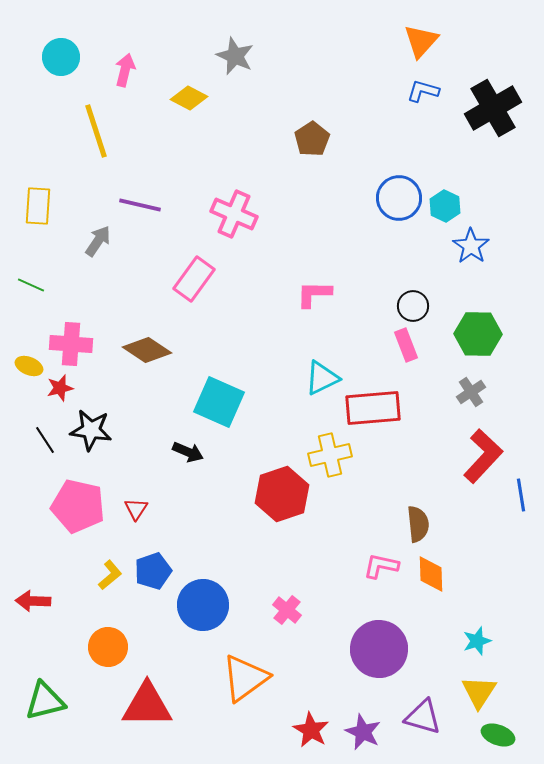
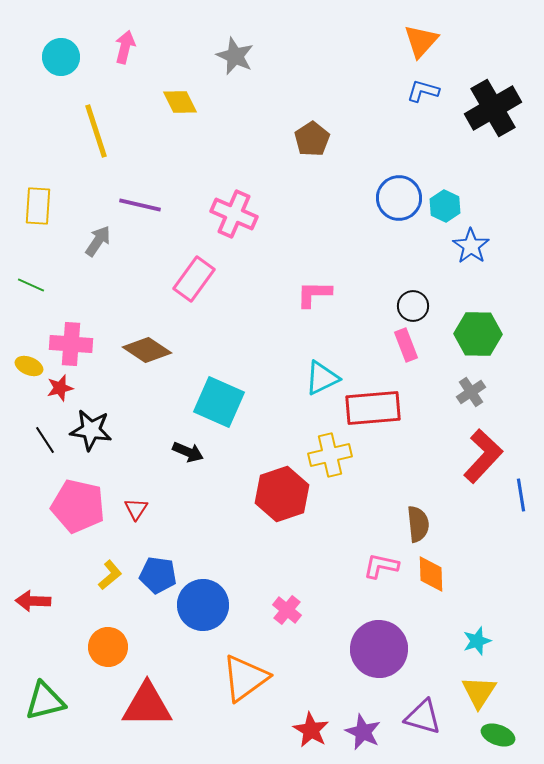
pink arrow at (125, 70): moved 23 px up
yellow diamond at (189, 98): moved 9 px left, 4 px down; rotated 36 degrees clockwise
blue pentagon at (153, 571): moved 5 px right, 4 px down; rotated 27 degrees clockwise
